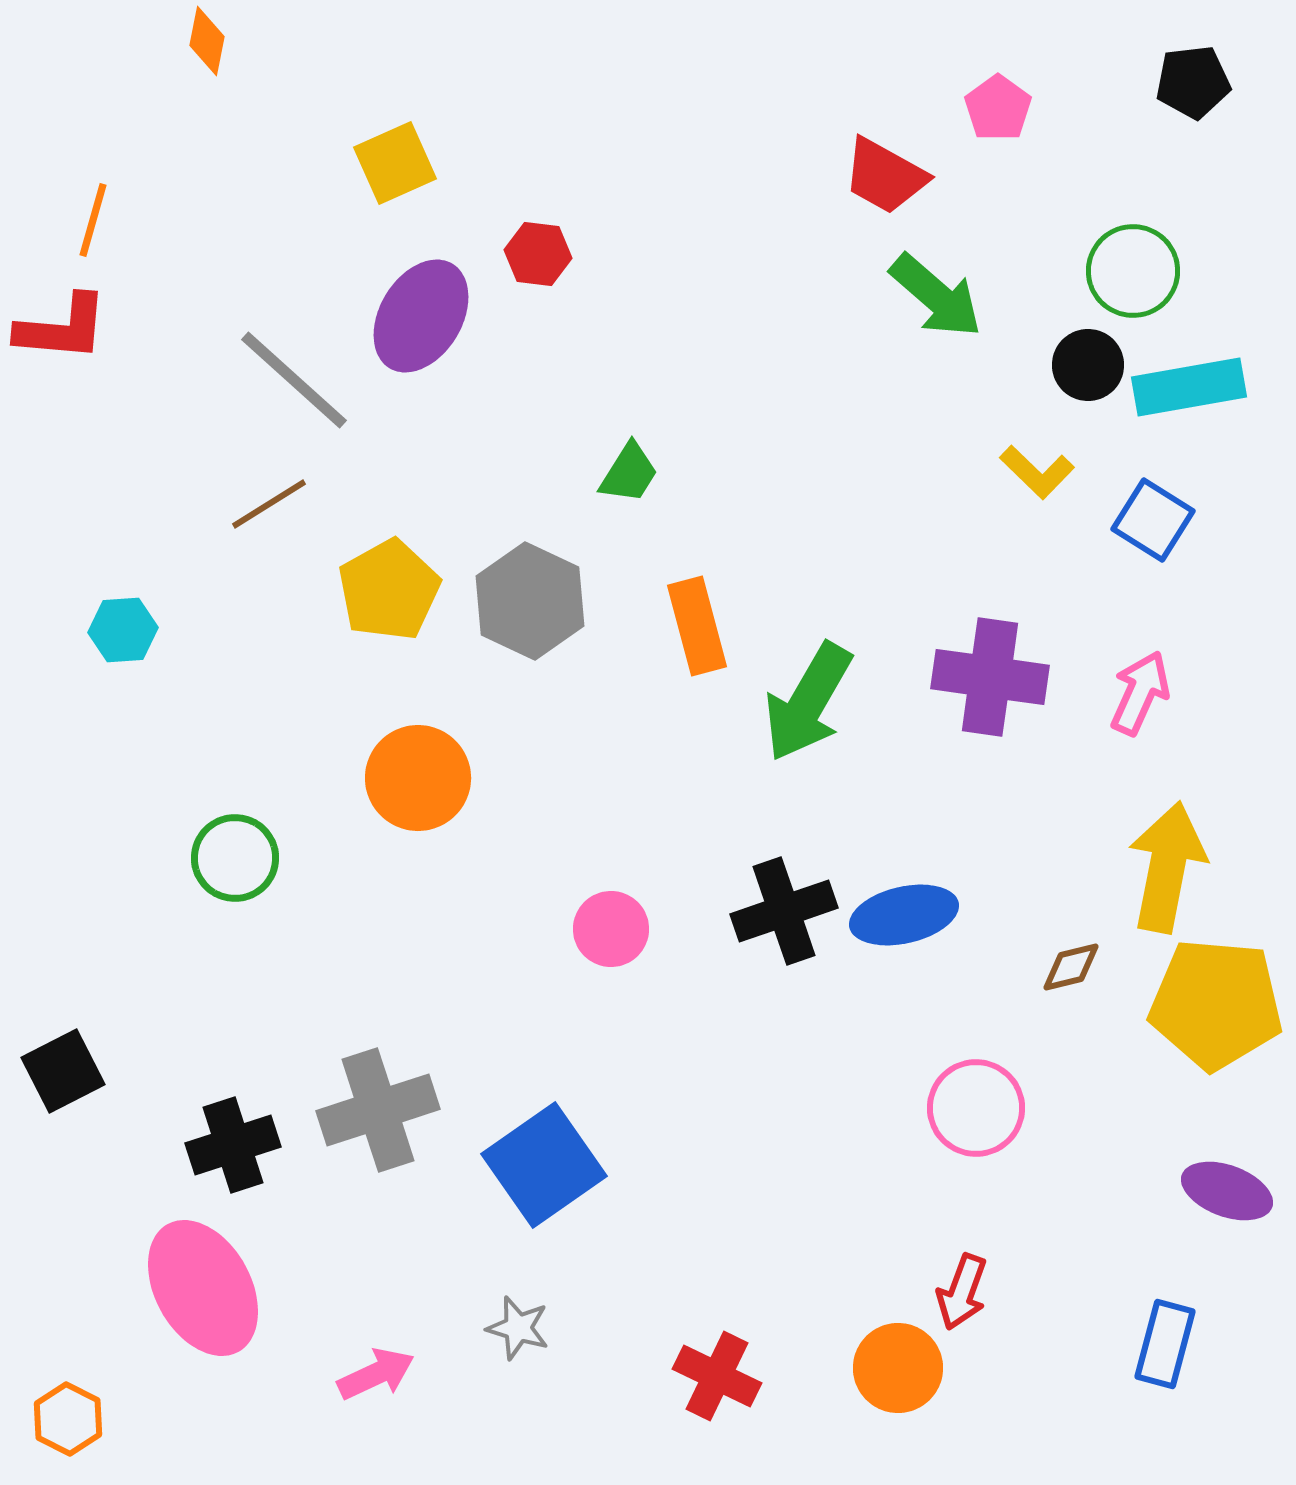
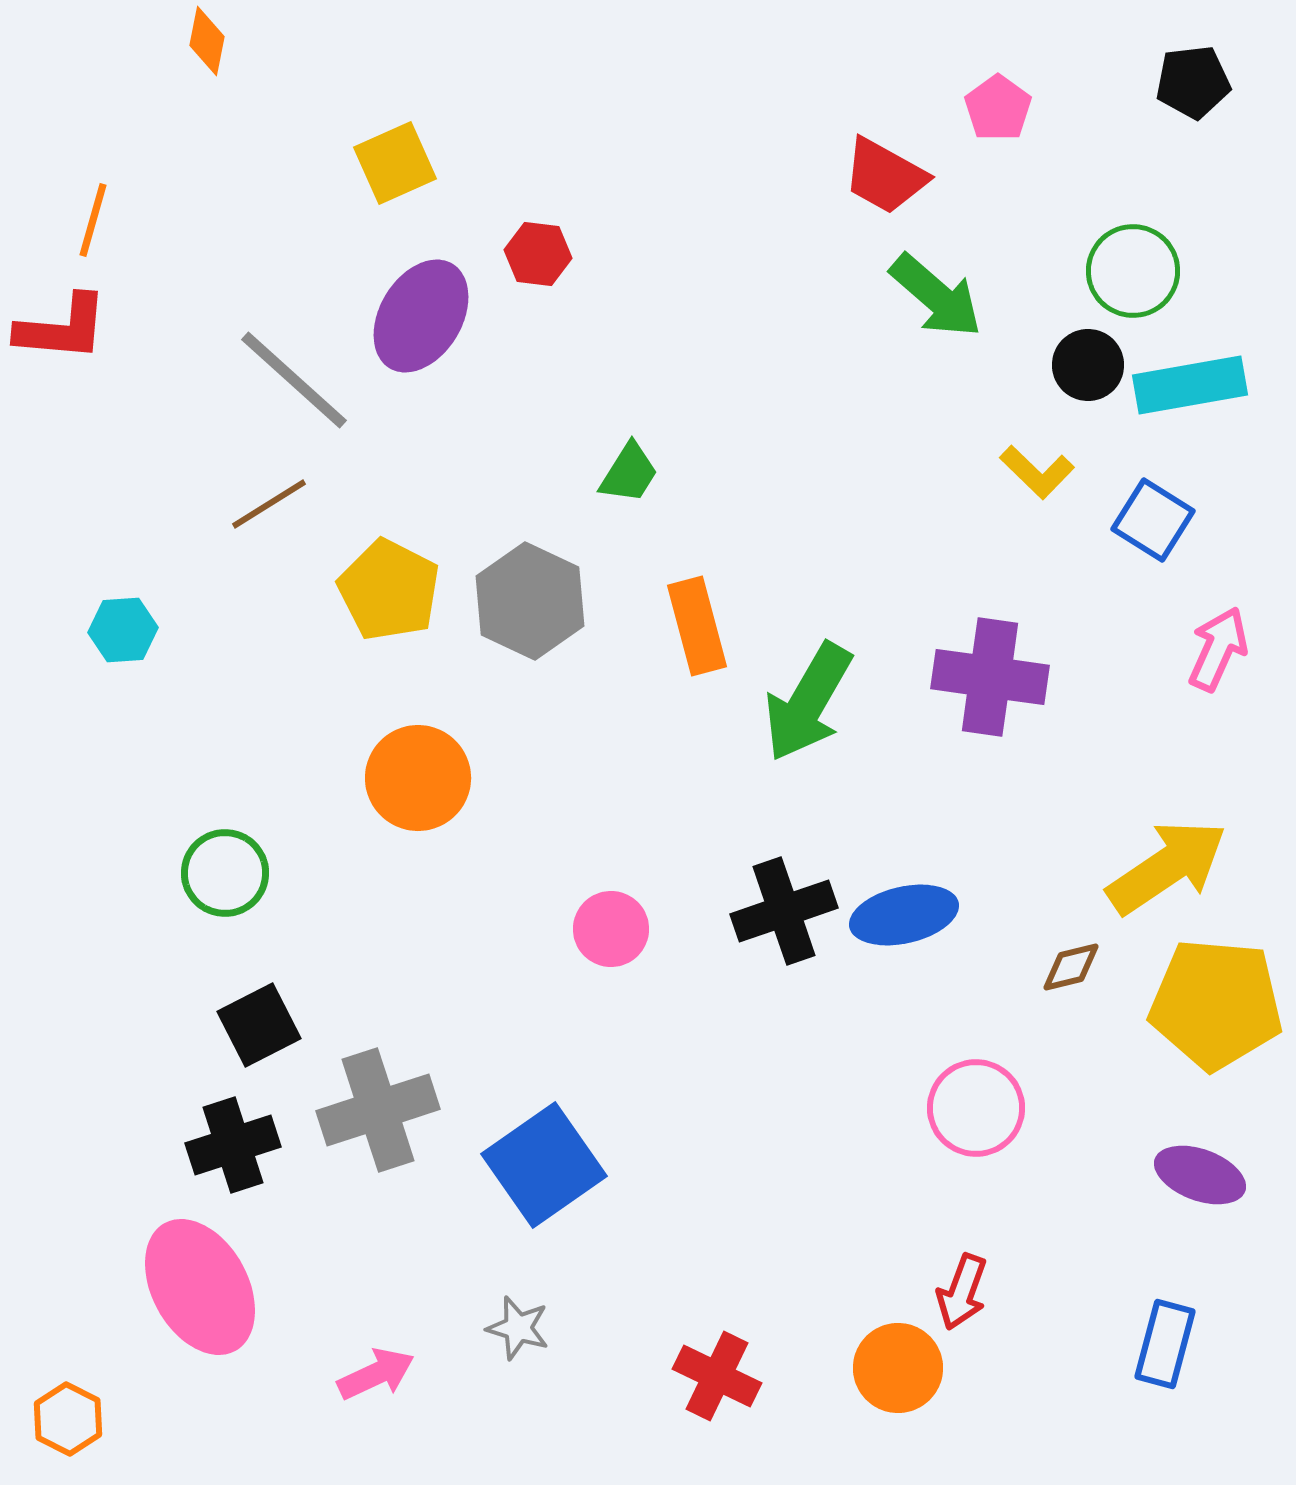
cyan rectangle at (1189, 387): moved 1 px right, 2 px up
yellow pentagon at (389, 590): rotated 16 degrees counterclockwise
pink arrow at (1140, 693): moved 78 px right, 44 px up
green circle at (235, 858): moved 10 px left, 15 px down
yellow arrow at (1167, 867): rotated 45 degrees clockwise
black square at (63, 1071): moved 196 px right, 46 px up
purple ellipse at (1227, 1191): moved 27 px left, 16 px up
pink ellipse at (203, 1288): moved 3 px left, 1 px up
